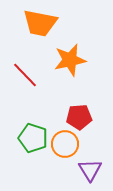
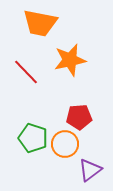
red line: moved 1 px right, 3 px up
purple triangle: rotated 25 degrees clockwise
